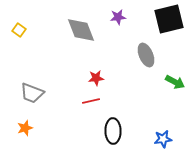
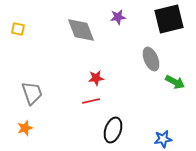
yellow square: moved 1 px left, 1 px up; rotated 24 degrees counterclockwise
gray ellipse: moved 5 px right, 4 px down
gray trapezoid: rotated 130 degrees counterclockwise
black ellipse: moved 1 px up; rotated 20 degrees clockwise
